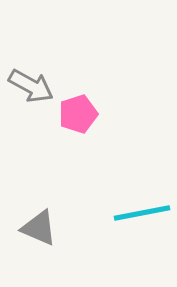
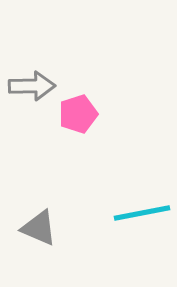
gray arrow: moved 1 px right; rotated 30 degrees counterclockwise
